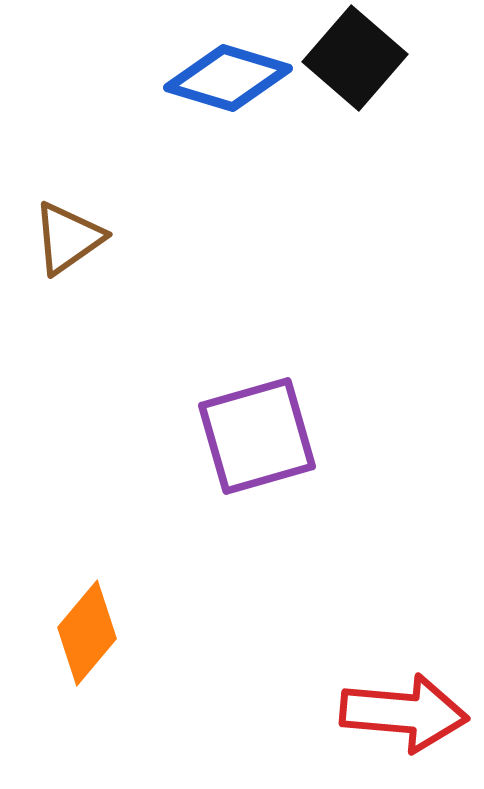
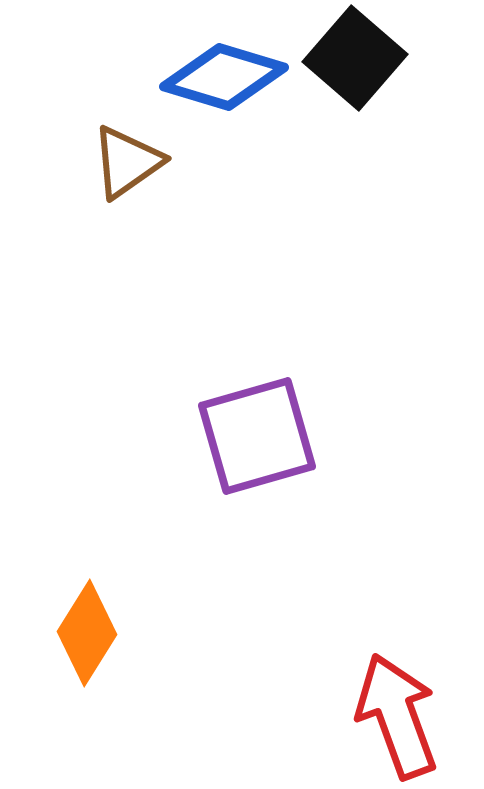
blue diamond: moved 4 px left, 1 px up
brown triangle: moved 59 px right, 76 px up
orange diamond: rotated 8 degrees counterclockwise
red arrow: moved 7 px left, 3 px down; rotated 115 degrees counterclockwise
